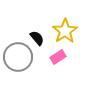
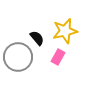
yellow star: rotated 20 degrees clockwise
pink rectangle: rotated 28 degrees counterclockwise
